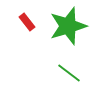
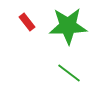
green star: rotated 15 degrees clockwise
